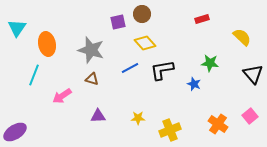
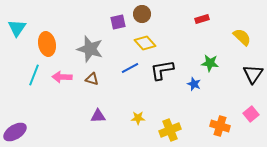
gray star: moved 1 px left, 1 px up
black triangle: rotated 15 degrees clockwise
pink arrow: moved 19 px up; rotated 36 degrees clockwise
pink square: moved 1 px right, 2 px up
orange cross: moved 2 px right, 2 px down; rotated 18 degrees counterclockwise
